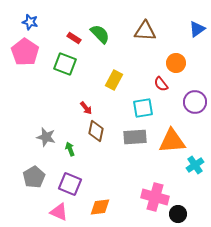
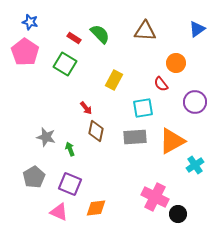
green square: rotated 10 degrees clockwise
orange triangle: rotated 24 degrees counterclockwise
pink cross: rotated 12 degrees clockwise
orange diamond: moved 4 px left, 1 px down
